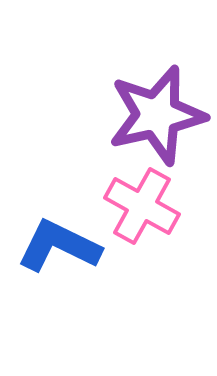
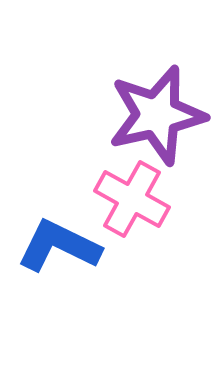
pink cross: moved 10 px left, 7 px up
